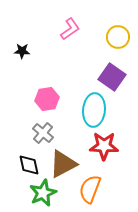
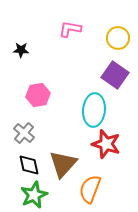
pink L-shape: rotated 135 degrees counterclockwise
yellow circle: moved 1 px down
black star: moved 1 px left, 1 px up
purple square: moved 3 px right, 2 px up
pink hexagon: moved 9 px left, 4 px up
gray cross: moved 19 px left
red star: moved 2 px right, 2 px up; rotated 16 degrees clockwise
brown triangle: rotated 20 degrees counterclockwise
green star: moved 9 px left, 2 px down
